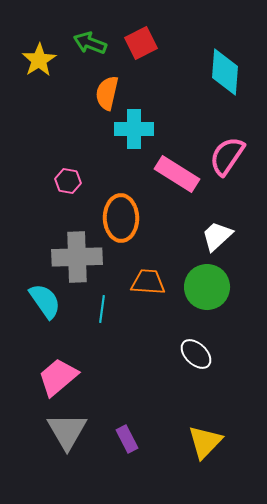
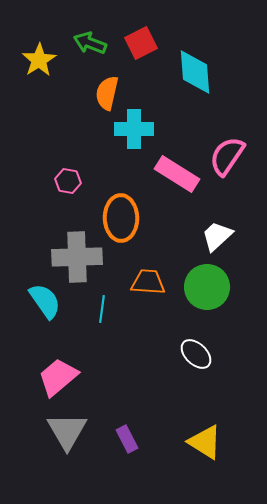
cyan diamond: moved 30 px left; rotated 9 degrees counterclockwise
yellow triangle: rotated 42 degrees counterclockwise
